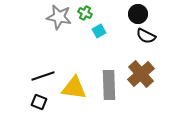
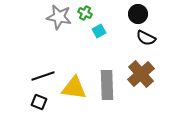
black semicircle: moved 2 px down
gray rectangle: moved 2 px left
